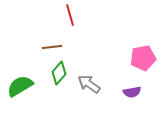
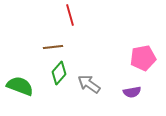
brown line: moved 1 px right
green semicircle: rotated 52 degrees clockwise
